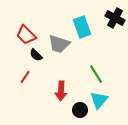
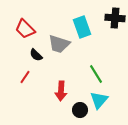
black cross: rotated 24 degrees counterclockwise
red trapezoid: moved 1 px left, 6 px up
